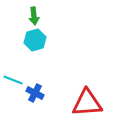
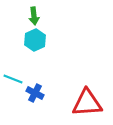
cyan hexagon: rotated 10 degrees counterclockwise
cyan line: moved 1 px up
